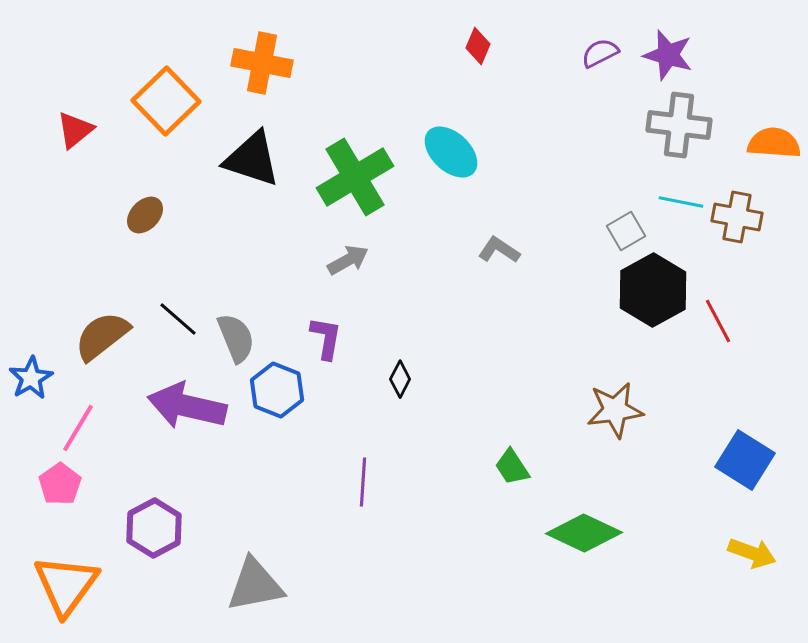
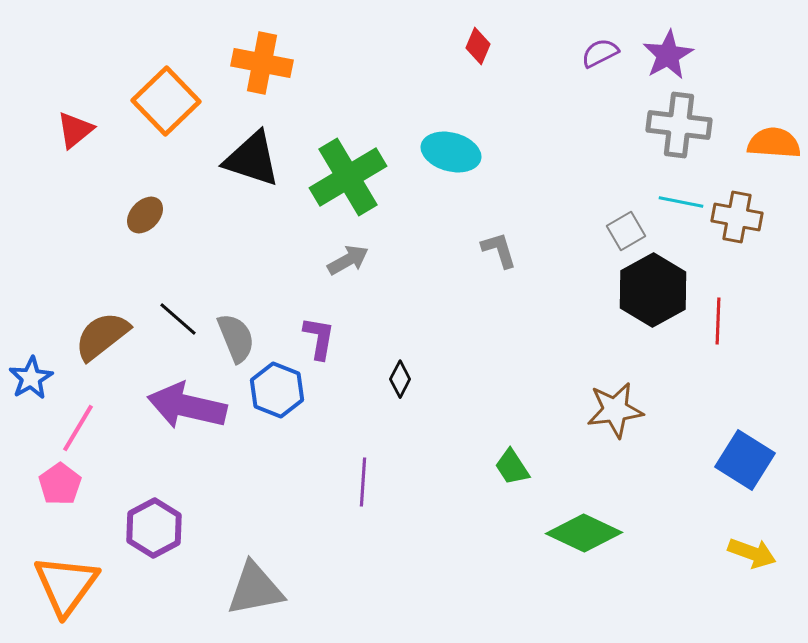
purple star: rotated 27 degrees clockwise
cyan ellipse: rotated 28 degrees counterclockwise
green cross: moved 7 px left
gray L-shape: rotated 39 degrees clockwise
red line: rotated 30 degrees clockwise
purple L-shape: moved 7 px left
gray triangle: moved 4 px down
